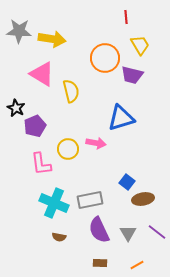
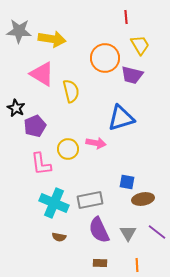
blue square: rotated 28 degrees counterclockwise
orange line: rotated 64 degrees counterclockwise
